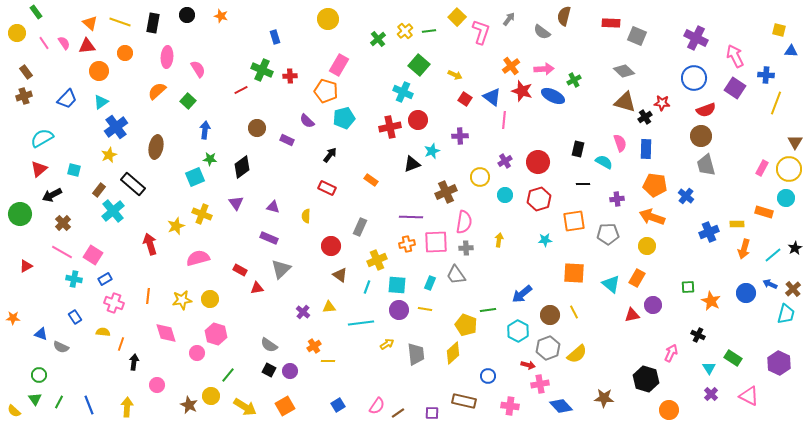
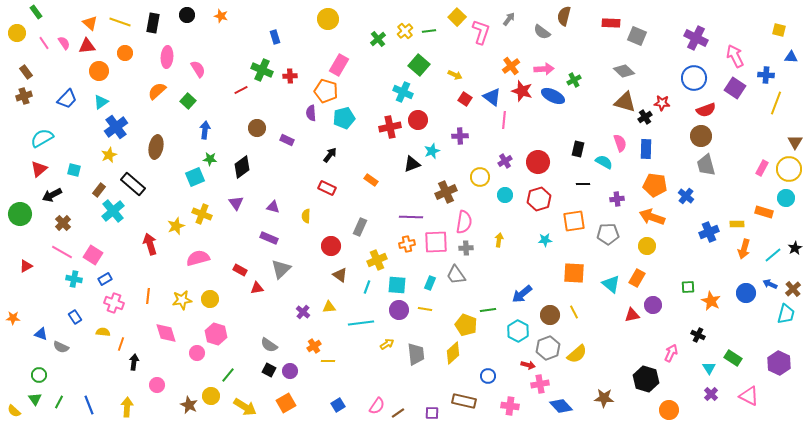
blue triangle at (791, 51): moved 6 px down
purple semicircle at (307, 121): moved 4 px right, 8 px up; rotated 42 degrees clockwise
orange square at (285, 406): moved 1 px right, 3 px up
